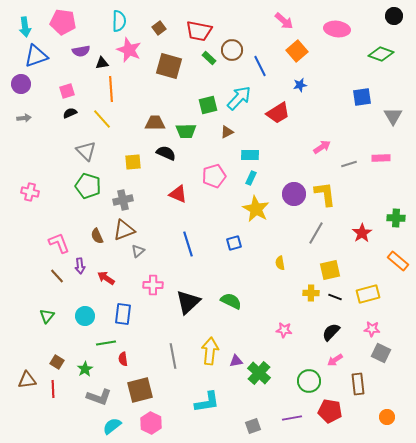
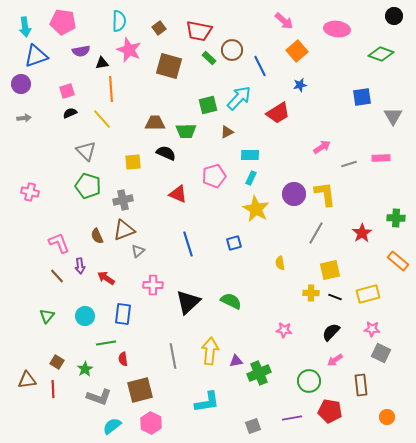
green cross at (259, 373): rotated 25 degrees clockwise
brown rectangle at (358, 384): moved 3 px right, 1 px down
